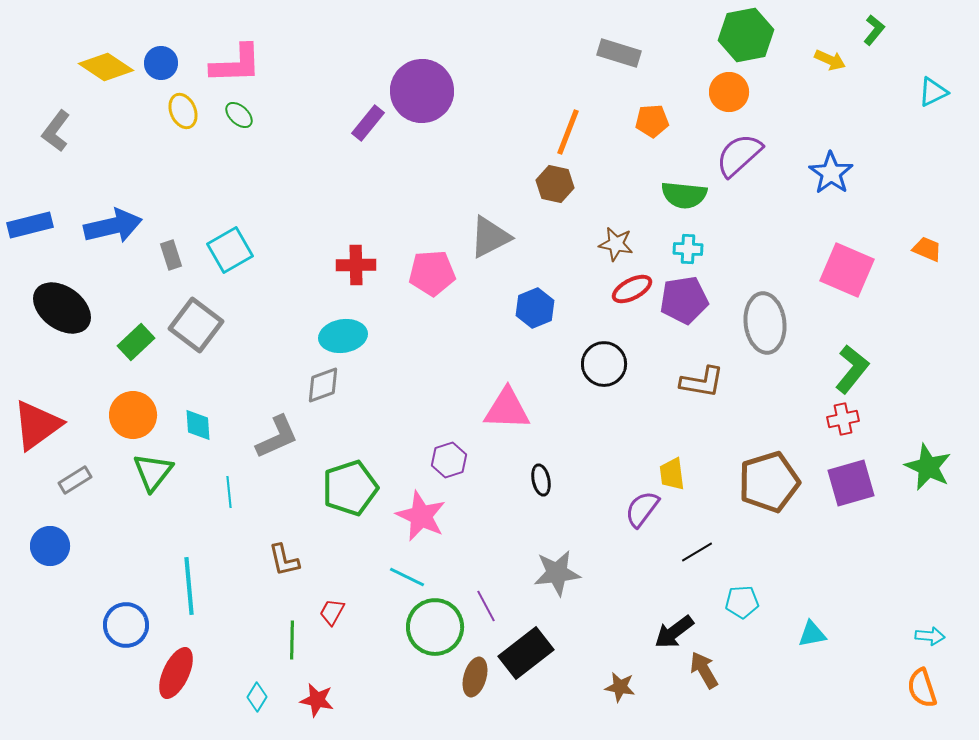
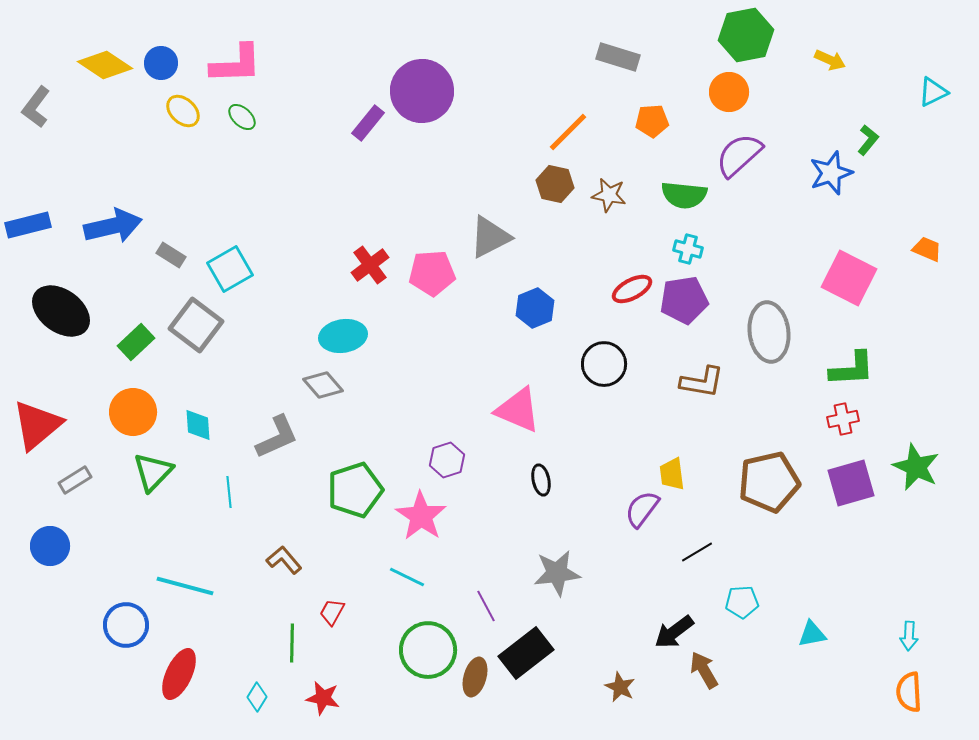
green L-shape at (874, 30): moved 6 px left, 110 px down
gray rectangle at (619, 53): moved 1 px left, 4 px down
yellow diamond at (106, 67): moved 1 px left, 2 px up
yellow ellipse at (183, 111): rotated 24 degrees counterclockwise
green ellipse at (239, 115): moved 3 px right, 2 px down
gray L-shape at (56, 131): moved 20 px left, 24 px up
orange line at (568, 132): rotated 24 degrees clockwise
blue star at (831, 173): rotated 18 degrees clockwise
blue rectangle at (30, 225): moved 2 px left
brown star at (616, 244): moved 7 px left, 49 px up
cyan cross at (688, 249): rotated 12 degrees clockwise
cyan square at (230, 250): moved 19 px down
gray rectangle at (171, 255): rotated 40 degrees counterclockwise
red cross at (356, 265): moved 14 px right; rotated 36 degrees counterclockwise
pink square at (847, 270): moved 2 px right, 8 px down; rotated 4 degrees clockwise
black ellipse at (62, 308): moved 1 px left, 3 px down
gray ellipse at (765, 323): moved 4 px right, 9 px down
green L-shape at (852, 369): rotated 48 degrees clockwise
gray diamond at (323, 385): rotated 69 degrees clockwise
pink triangle at (507, 409): moved 11 px right, 1 px down; rotated 21 degrees clockwise
orange circle at (133, 415): moved 3 px up
red triangle at (37, 425): rotated 4 degrees counterclockwise
purple hexagon at (449, 460): moved 2 px left
green star at (928, 467): moved 12 px left
green triangle at (153, 472): rotated 6 degrees clockwise
brown pentagon at (769, 482): rotated 4 degrees clockwise
green pentagon at (350, 488): moved 5 px right, 2 px down
pink star at (421, 516): rotated 9 degrees clockwise
brown L-shape at (284, 560): rotated 153 degrees clockwise
cyan line at (189, 586): moved 4 px left; rotated 70 degrees counterclockwise
green circle at (435, 627): moved 7 px left, 23 px down
cyan arrow at (930, 636): moved 21 px left; rotated 88 degrees clockwise
green line at (292, 640): moved 3 px down
red ellipse at (176, 673): moved 3 px right, 1 px down
brown star at (620, 687): rotated 16 degrees clockwise
orange semicircle at (922, 688): moved 13 px left, 4 px down; rotated 15 degrees clockwise
red star at (317, 700): moved 6 px right, 2 px up
